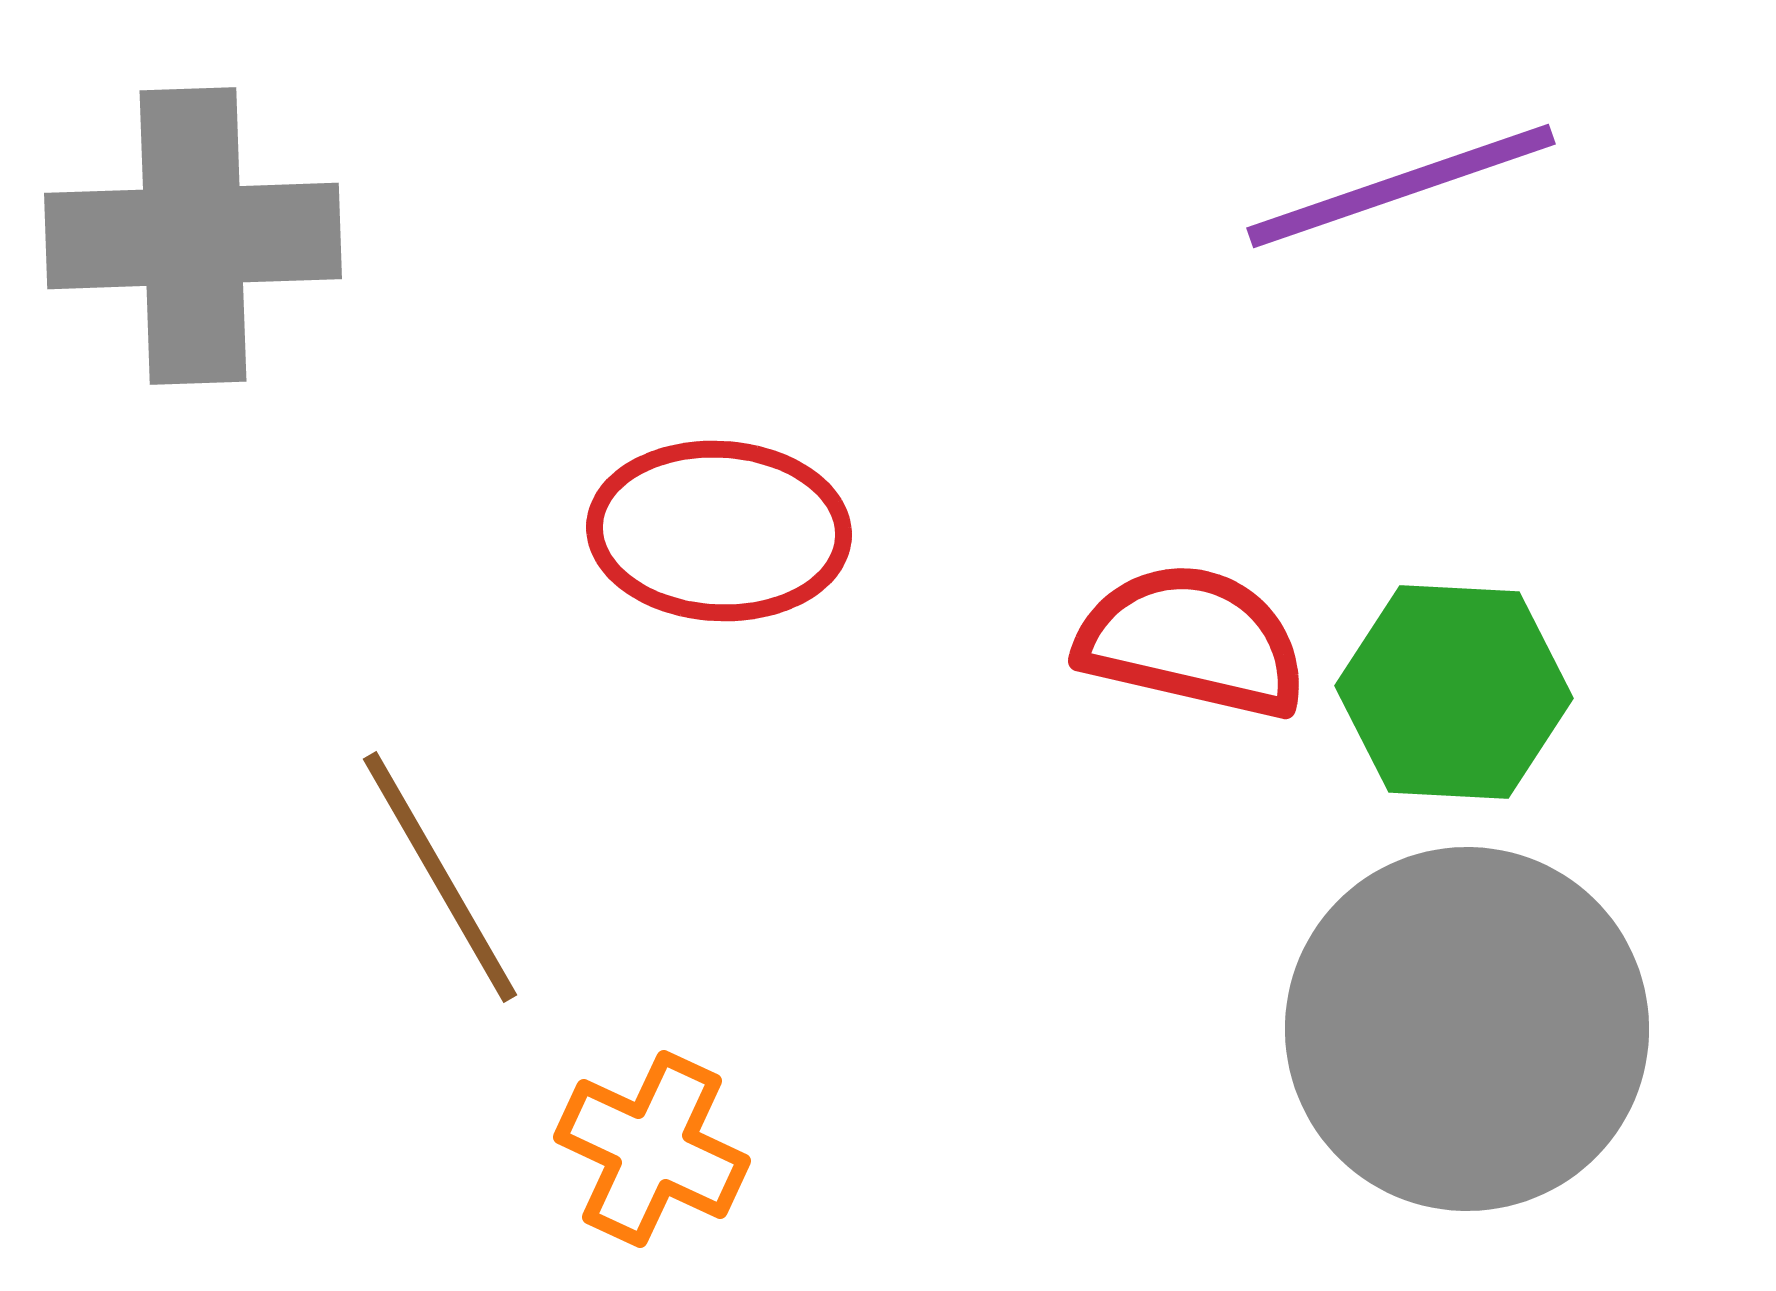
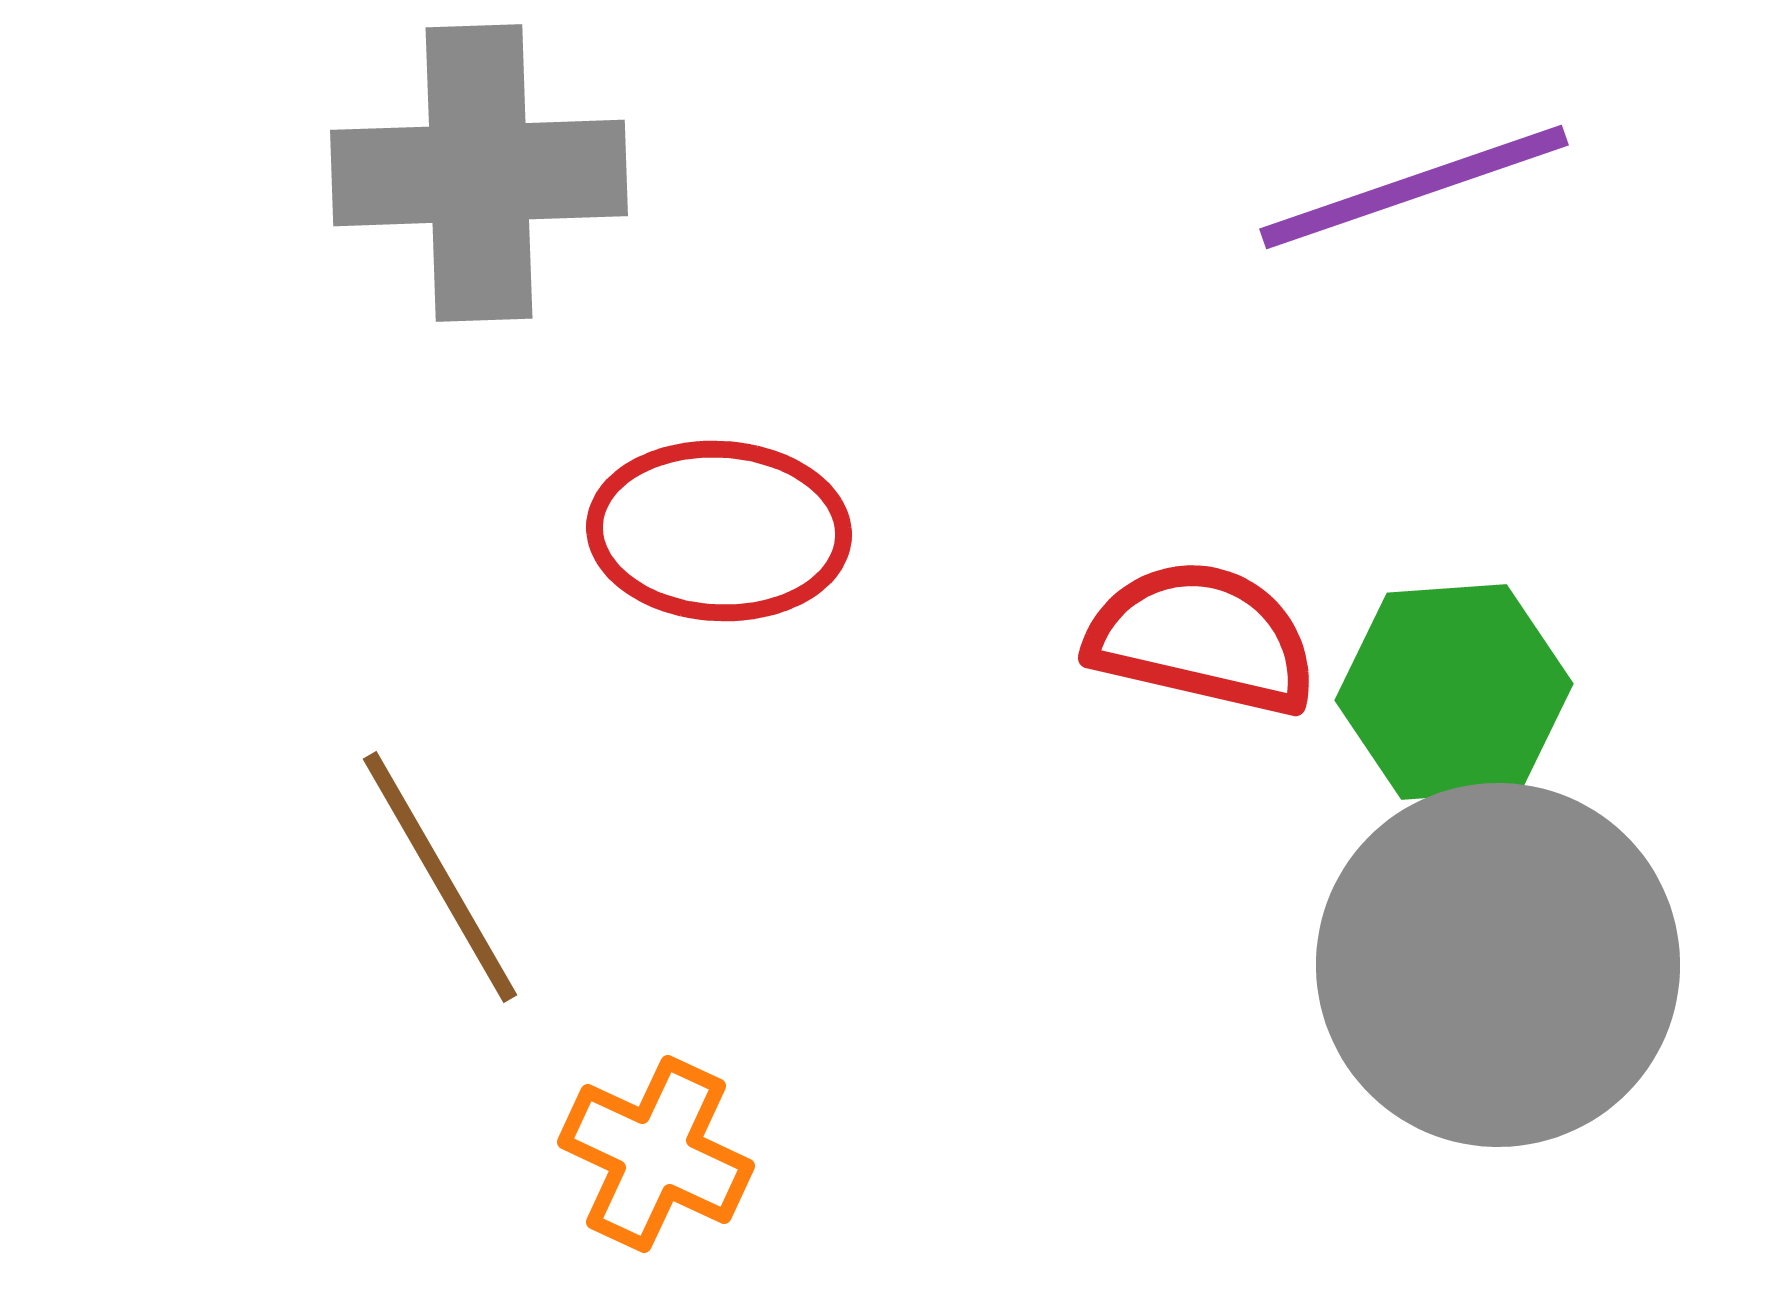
purple line: moved 13 px right, 1 px down
gray cross: moved 286 px right, 63 px up
red semicircle: moved 10 px right, 3 px up
green hexagon: rotated 7 degrees counterclockwise
gray circle: moved 31 px right, 64 px up
orange cross: moved 4 px right, 5 px down
